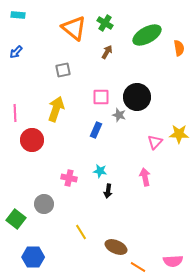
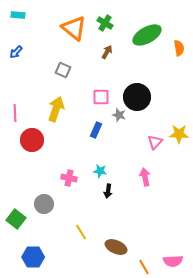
gray square: rotated 35 degrees clockwise
orange line: moved 6 px right; rotated 28 degrees clockwise
